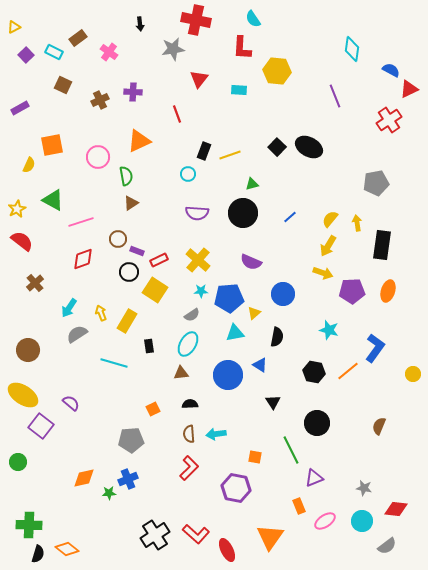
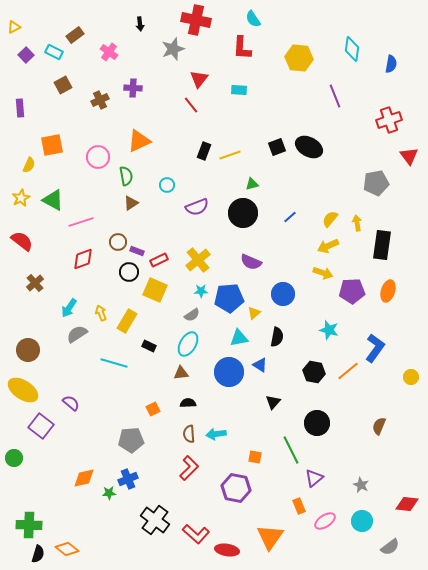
brown rectangle at (78, 38): moved 3 px left, 3 px up
gray star at (173, 49): rotated 10 degrees counterclockwise
blue semicircle at (391, 70): moved 6 px up; rotated 72 degrees clockwise
yellow hexagon at (277, 71): moved 22 px right, 13 px up
brown square at (63, 85): rotated 36 degrees clockwise
red triangle at (409, 89): moved 67 px down; rotated 42 degrees counterclockwise
purple cross at (133, 92): moved 4 px up
purple rectangle at (20, 108): rotated 66 degrees counterclockwise
red line at (177, 114): moved 14 px right, 9 px up; rotated 18 degrees counterclockwise
red cross at (389, 120): rotated 15 degrees clockwise
black square at (277, 147): rotated 24 degrees clockwise
cyan circle at (188, 174): moved 21 px left, 11 px down
yellow star at (17, 209): moved 4 px right, 11 px up
purple semicircle at (197, 213): moved 6 px up; rotated 25 degrees counterclockwise
brown circle at (118, 239): moved 3 px down
yellow arrow at (328, 246): rotated 35 degrees clockwise
yellow cross at (198, 260): rotated 10 degrees clockwise
yellow square at (155, 290): rotated 10 degrees counterclockwise
cyan triangle at (235, 333): moved 4 px right, 5 px down
black rectangle at (149, 346): rotated 56 degrees counterclockwise
yellow circle at (413, 374): moved 2 px left, 3 px down
blue circle at (228, 375): moved 1 px right, 3 px up
yellow ellipse at (23, 395): moved 5 px up
black triangle at (273, 402): rotated 14 degrees clockwise
black semicircle at (190, 404): moved 2 px left, 1 px up
green circle at (18, 462): moved 4 px left, 4 px up
purple triangle at (314, 478): rotated 18 degrees counterclockwise
gray star at (364, 488): moved 3 px left, 3 px up; rotated 14 degrees clockwise
red diamond at (396, 509): moved 11 px right, 5 px up
black cross at (155, 535): moved 15 px up; rotated 20 degrees counterclockwise
gray semicircle at (387, 546): moved 3 px right, 1 px down
red ellipse at (227, 550): rotated 55 degrees counterclockwise
